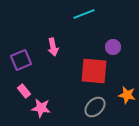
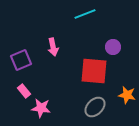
cyan line: moved 1 px right
